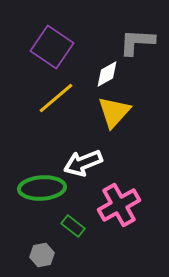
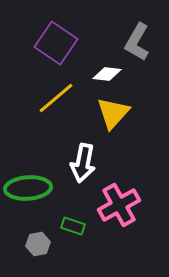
gray L-shape: rotated 63 degrees counterclockwise
purple square: moved 4 px right, 4 px up
white diamond: rotated 36 degrees clockwise
yellow triangle: moved 1 px left, 1 px down
white arrow: rotated 57 degrees counterclockwise
green ellipse: moved 14 px left
green rectangle: rotated 20 degrees counterclockwise
gray hexagon: moved 4 px left, 11 px up
